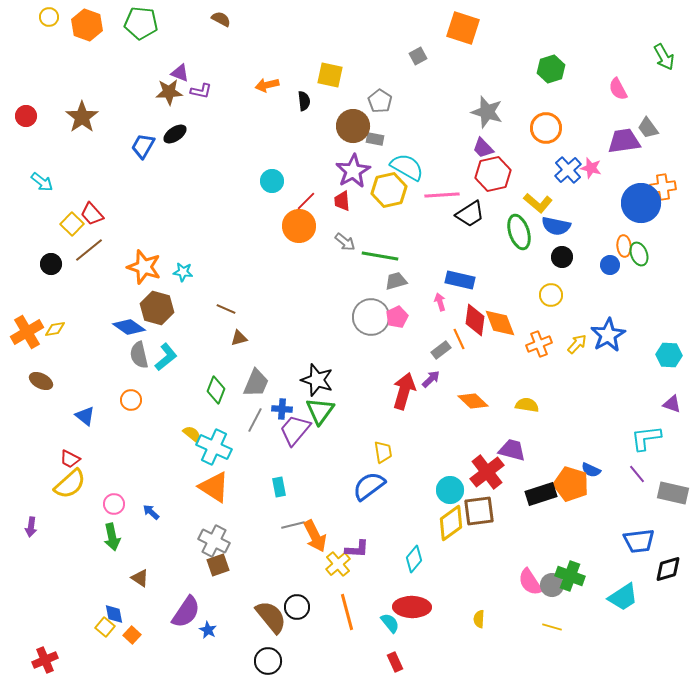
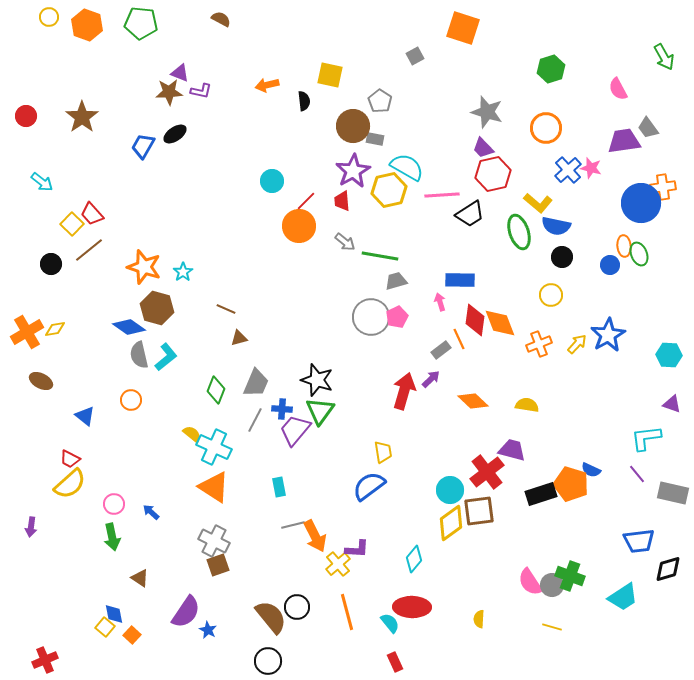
gray square at (418, 56): moved 3 px left
cyan star at (183, 272): rotated 30 degrees clockwise
blue rectangle at (460, 280): rotated 12 degrees counterclockwise
